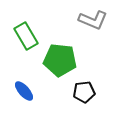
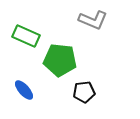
green rectangle: rotated 36 degrees counterclockwise
blue ellipse: moved 1 px up
